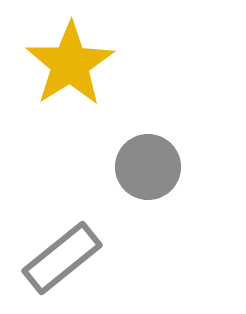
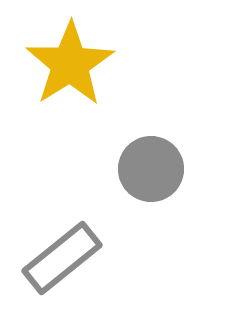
gray circle: moved 3 px right, 2 px down
